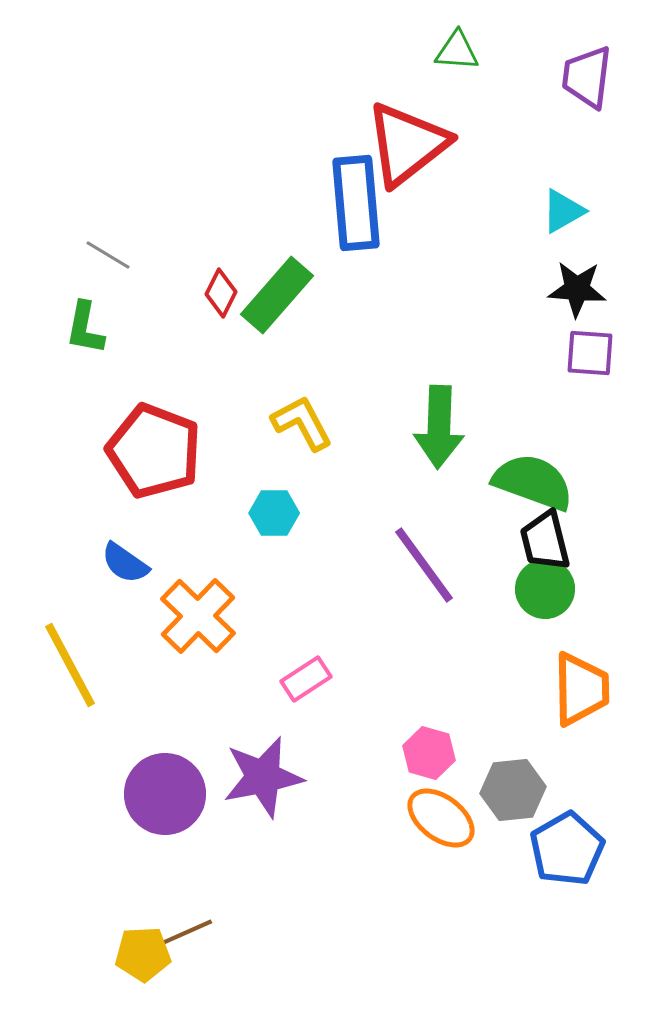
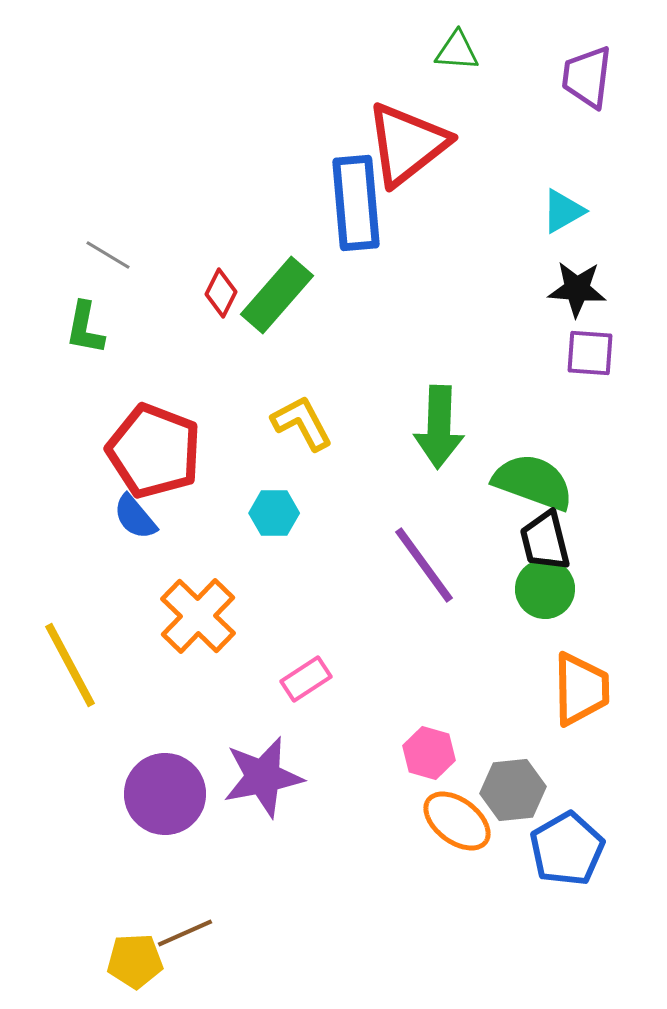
blue semicircle: moved 10 px right, 46 px up; rotated 15 degrees clockwise
orange ellipse: moved 16 px right, 3 px down
yellow pentagon: moved 8 px left, 7 px down
